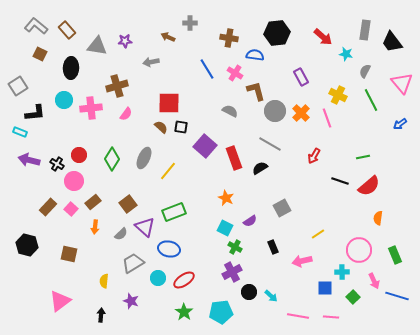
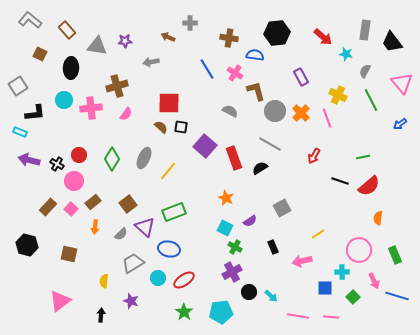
gray L-shape at (36, 26): moved 6 px left, 6 px up
